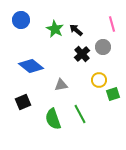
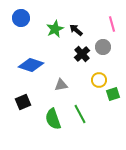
blue circle: moved 2 px up
green star: rotated 18 degrees clockwise
blue diamond: moved 1 px up; rotated 20 degrees counterclockwise
